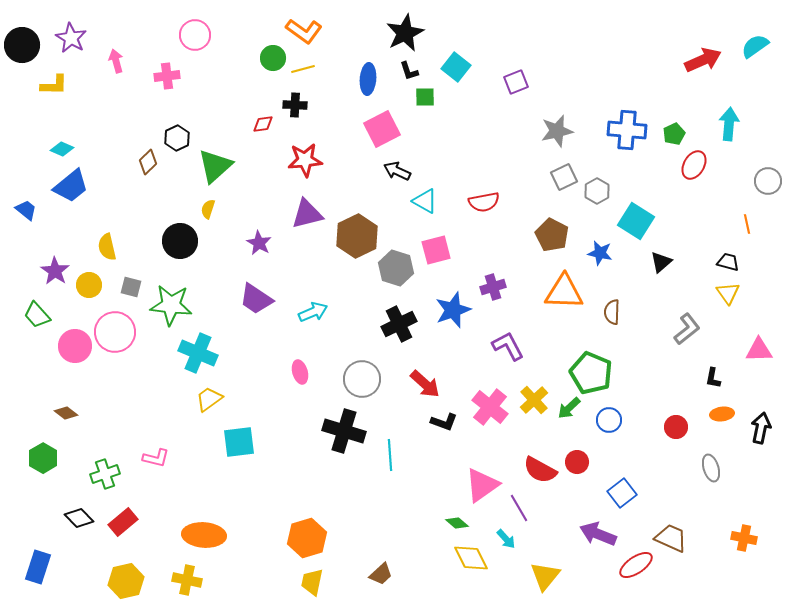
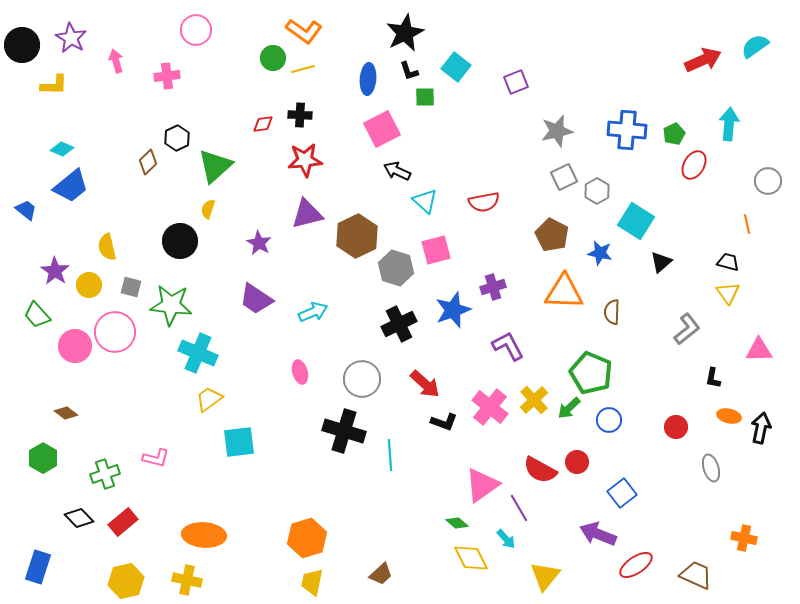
pink circle at (195, 35): moved 1 px right, 5 px up
black cross at (295, 105): moved 5 px right, 10 px down
cyan triangle at (425, 201): rotated 12 degrees clockwise
orange ellipse at (722, 414): moved 7 px right, 2 px down; rotated 20 degrees clockwise
brown trapezoid at (671, 538): moved 25 px right, 37 px down
